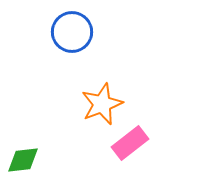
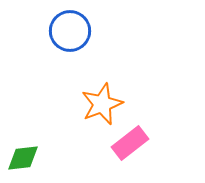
blue circle: moved 2 px left, 1 px up
green diamond: moved 2 px up
